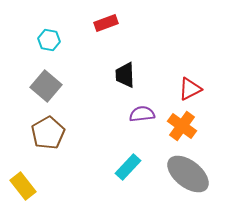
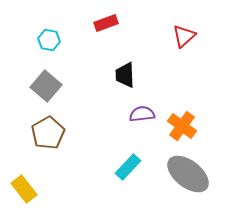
red triangle: moved 6 px left, 53 px up; rotated 15 degrees counterclockwise
yellow rectangle: moved 1 px right, 3 px down
